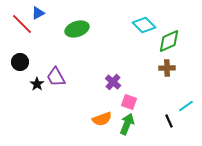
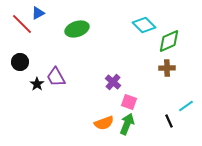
orange semicircle: moved 2 px right, 4 px down
